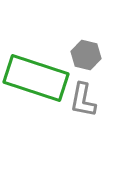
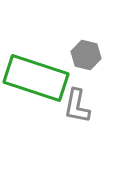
gray L-shape: moved 6 px left, 6 px down
